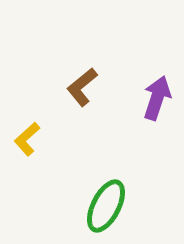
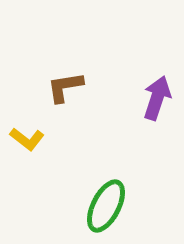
brown L-shape: moved 17 px left; rotated 30 degrees clockwise
yellow L-shape: rotated 100 degrees counterclockwise
